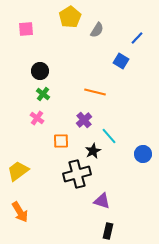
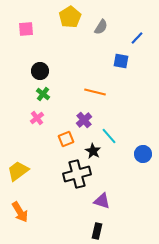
gray semicircle: moved 4 px right, 3 px up
blue square: rotated 21 degrees counterclockwise
pink cross: rotated 16 degrees clockwise
orange square: moved 5 px right, 2 px up; rotated 21 degrees counterclockwise
black star: rotated 14 degrees counterclockwise
black rectangle: moved 11 px left
